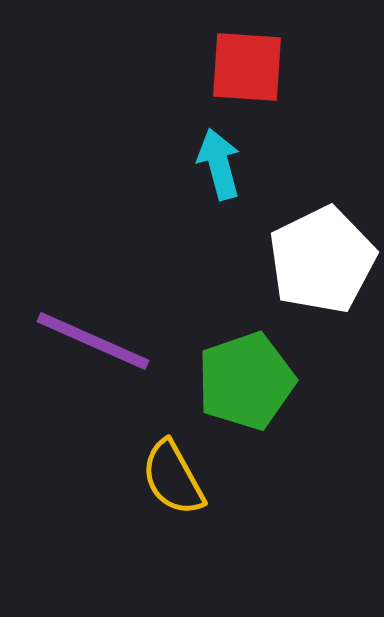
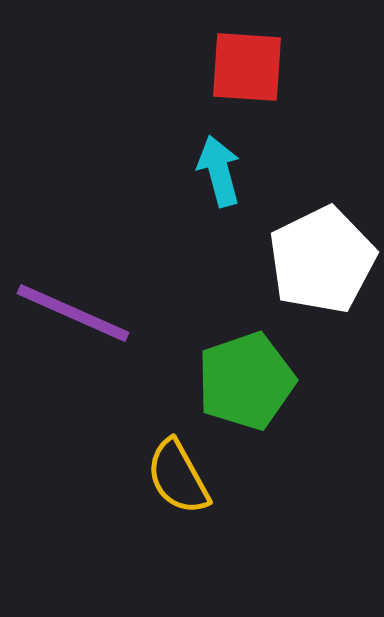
cyan arrow: moved 7 px down
purple line: moved 20 px left, 28 px up
yellow semicircle: moved 5 px right, 1 px up
